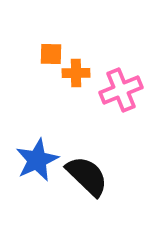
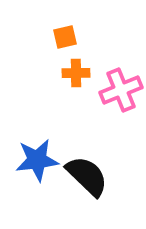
orange square: moved 14 px right, 17 px up; rotated 15 degrees counterclockwise
blue star: rotated 18 degrees clockwise
